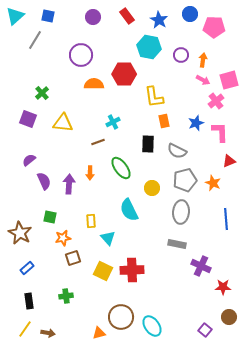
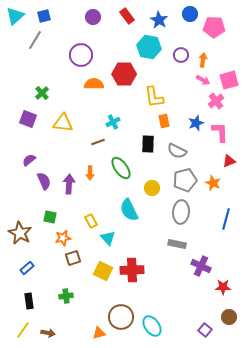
blue square at (48, 16): moved 4 px left; rotated 24 degrees counterclockwise
blue line at (226, 219): rotated 20 degrees clockwise
yellow rectangle at (91, 221): rotated 24 degrees counterclockwise
yellow line at (25, 329): moved 2 px left, 1 px down
